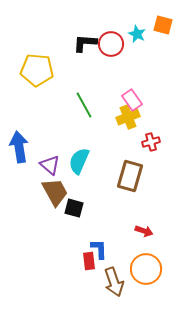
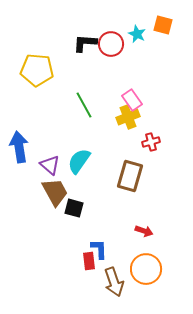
cyan semicircle: rotated 12 degrees clockwise
